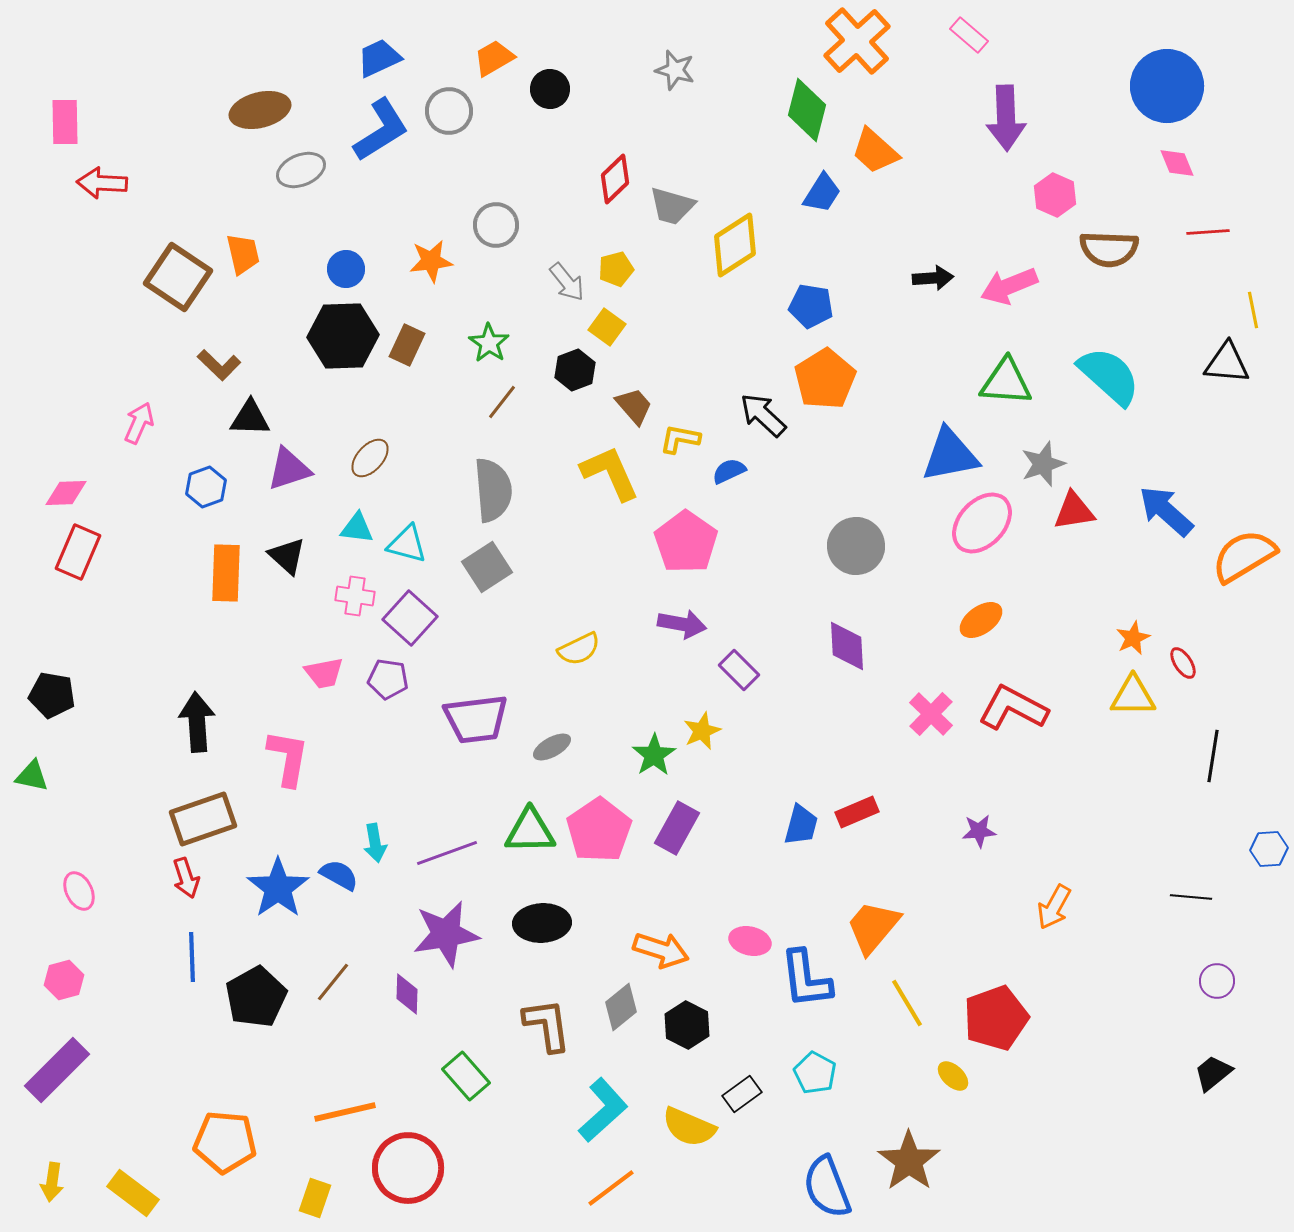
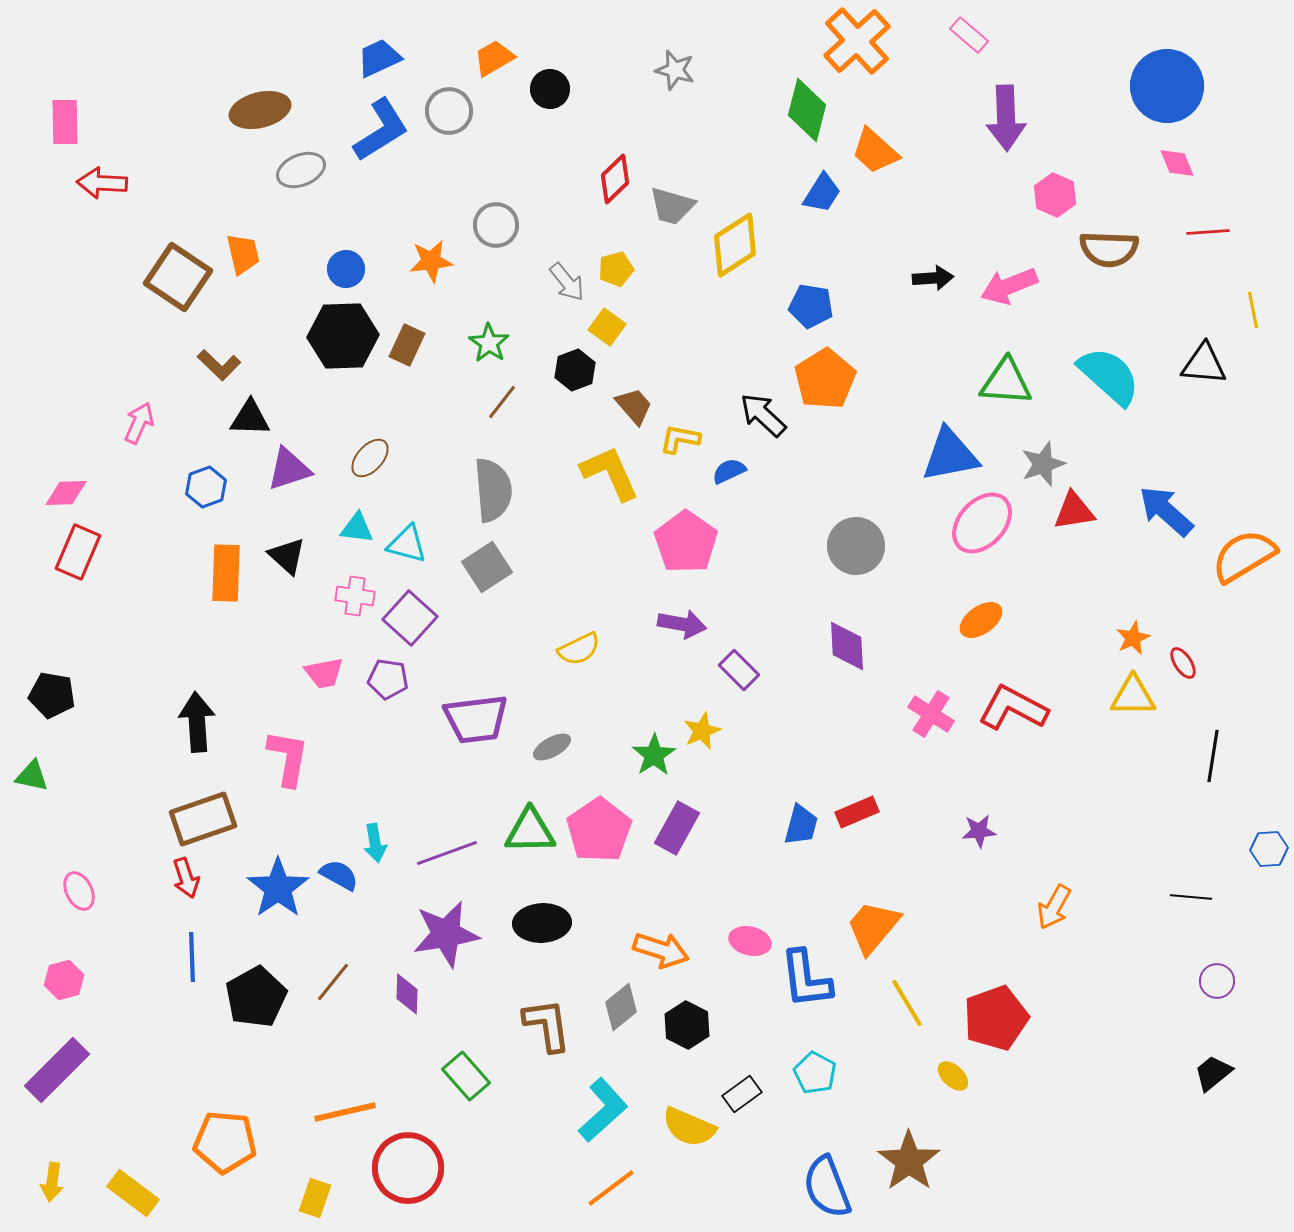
black triangle at (1227, 363): moved 23 px left, 1 px down
pink cross at (931, 714): rotated 12 degrees counterclockwise
